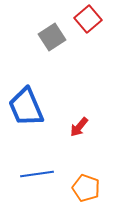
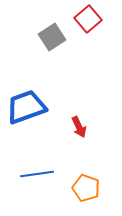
blue trapezoid: rotated 93 degrees clockwise
red arrow: rotated 65 degrees counterclockwise
